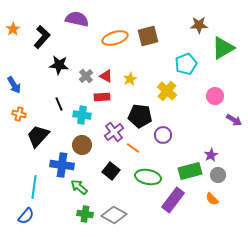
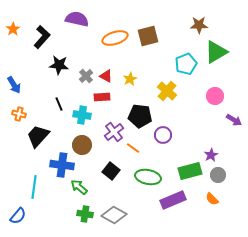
green triangle: moved 7 px left, 4 px down
purple rectangle: rotated 30 degrees clockwise
blue semicircle: moved 8 px left
